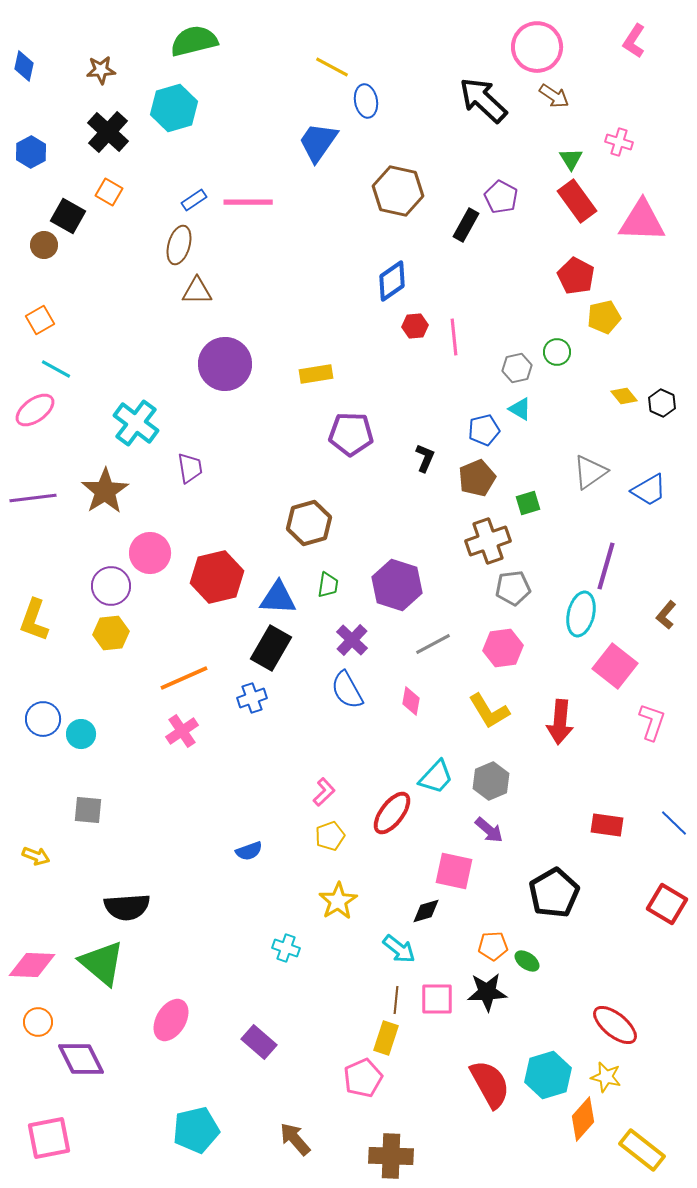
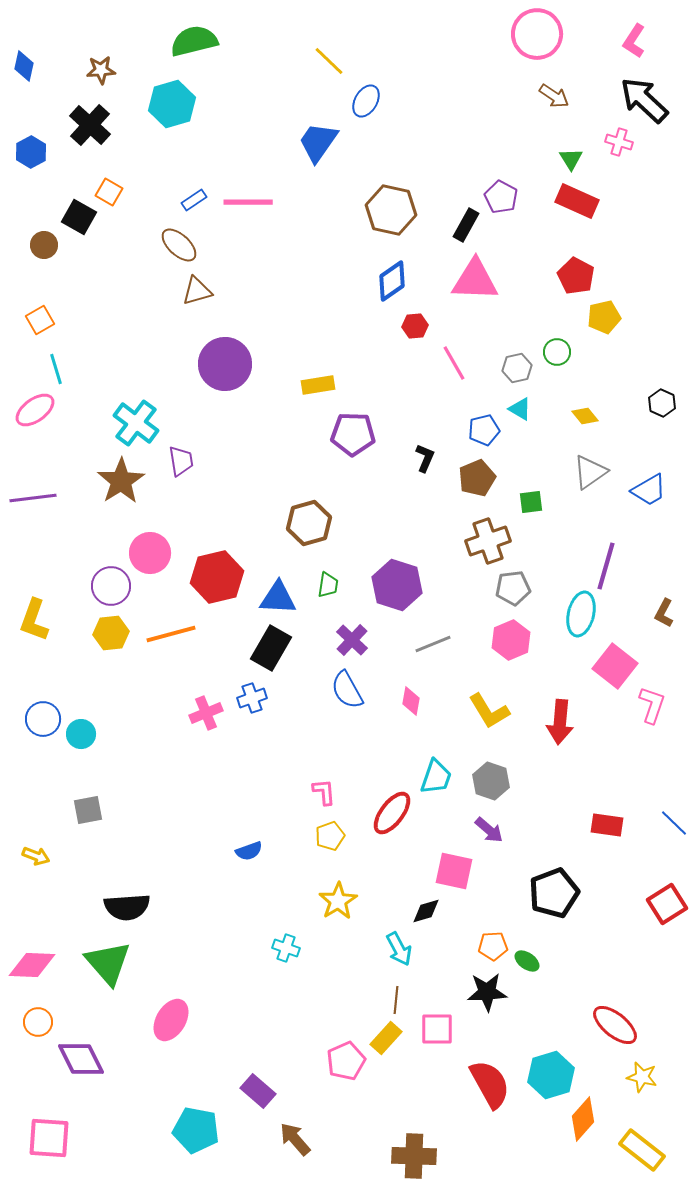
pink circle at (537, 47): moved 13 px up
yellow line at (332, 67): moved 3 px left, 6 px up; rotated 16 degrees clockwise
black arrow at (483, 100): moved 161 px right
blue ellipse at (366, 101): rotated 40 degrees clockwise
cyan hexagon at (174, 108): moved 2 px left, 4 px up
black cross at (108, 132): moved 18 px left, 7 px up
brown hexagon at (398, 191): moved 7 px left, 19 px down
red rectangle at (577, 201): rotated 30 degrees counterclockwise
black square at (68, 216): moved 11 px right, 1 px down
pink triangle at (642, 221): moved 167 px left, 59 px down
brown ellipse at (179, 245): rotated 63 degrees counterclockwise
brown triangle at (197, 291): rotated 16 degrees counterclockwise
pink line at (454, 337): moved 26 px down; rotated 24 degrees counterclockwise
cyan line at (56, 369): rotated 44 degrees clockwise
yellow rectangle at (316, 374): moved 2 px right, 11 px down
yellow diamond at (624, 396): moved 39 px left, 20 px down
purple pentagon at (351, 434): moved 2 px right
purple trapezoid at (190, 468): moved 9 px left, 7 px up
brown star at (105, 491): moved 16 px right, 10 px up
green square at (528, 503): moved 3 px right, 1 px up; rotated 10 degrees clockwise
brown L-shape at (666, 615): moved 2 px left, 2 px up; rotated 12 degrees counterclockwise
gray line at (433, 644): rotated 6 degrees clockwise
pink hexagon at (503, 648): moved 8 px right, 8 px up; rotated 15 degrees counterclockwise
orange line at (184, 678): moved 13 px left, 44 px up; rotated 9 degrees clockwise
pink L-shape at (652, 722): moved 17 px up
pink cross at (182, 731): moved 24 px right, 18 px up; rotated 12 degrees clockwise
cyan trapezoid at (436, 777): rotated 24 degrees counterclockwise
gray hexagon at (491, 781): rotated 18 degrees counterclockwise
pink L-shape at (324, 792): rotated 52 degrees counterclockwise
gray square at (88, 810): rotated 16 degrees counterclockwise
black pentagon at (554, 893): rotated 9 degrees clockwise
red square at (667, 904): rotated 27 degrees clockwise
cyan arrow at (399, 949): rotated 24 degrees clockwise
green triangle at (102, 963): moved 6 px right; rotated 9 degrees clockwise
pink square at (437, 999): moved 30 px down
yellow rectangle at (386, 1038): rotated 24 degrees clockwise
purple rectangle at (259, 1042): moved 1 px left, 49 px down
cyan hexagon at (548, 1075): moved 3 px right
yellow star at (606, 1077): moved 36 px right
pink pentagon at (363, 1078): moved 17 px left, 17 px up
cyan pentagon at (196, 1130): rotated 24 degrees clockwise
pink square at (49, 1138): rotated 15 degrees clockwise
brown cross at (391, 1156): moved 23 px right
